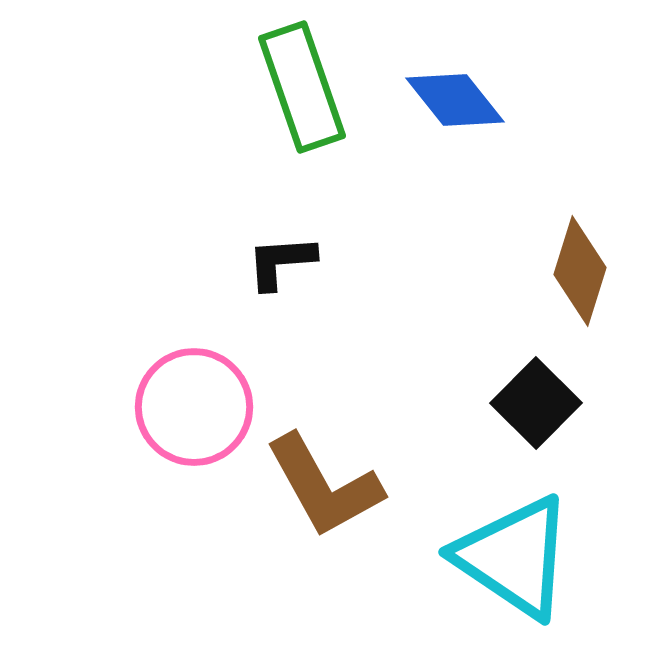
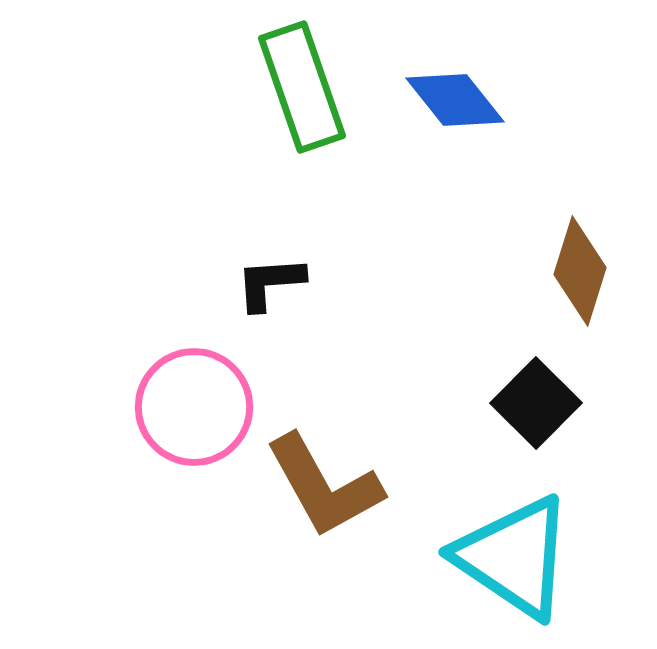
black L-shape: moved 11 px left, 21 px down
